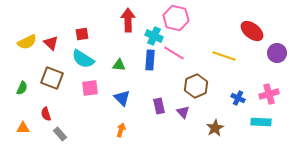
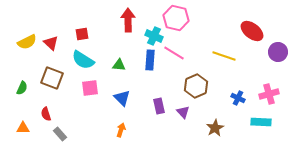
purple circle: moved 1 px right, 1 px up
cyan semicircle: moved 1 px down
